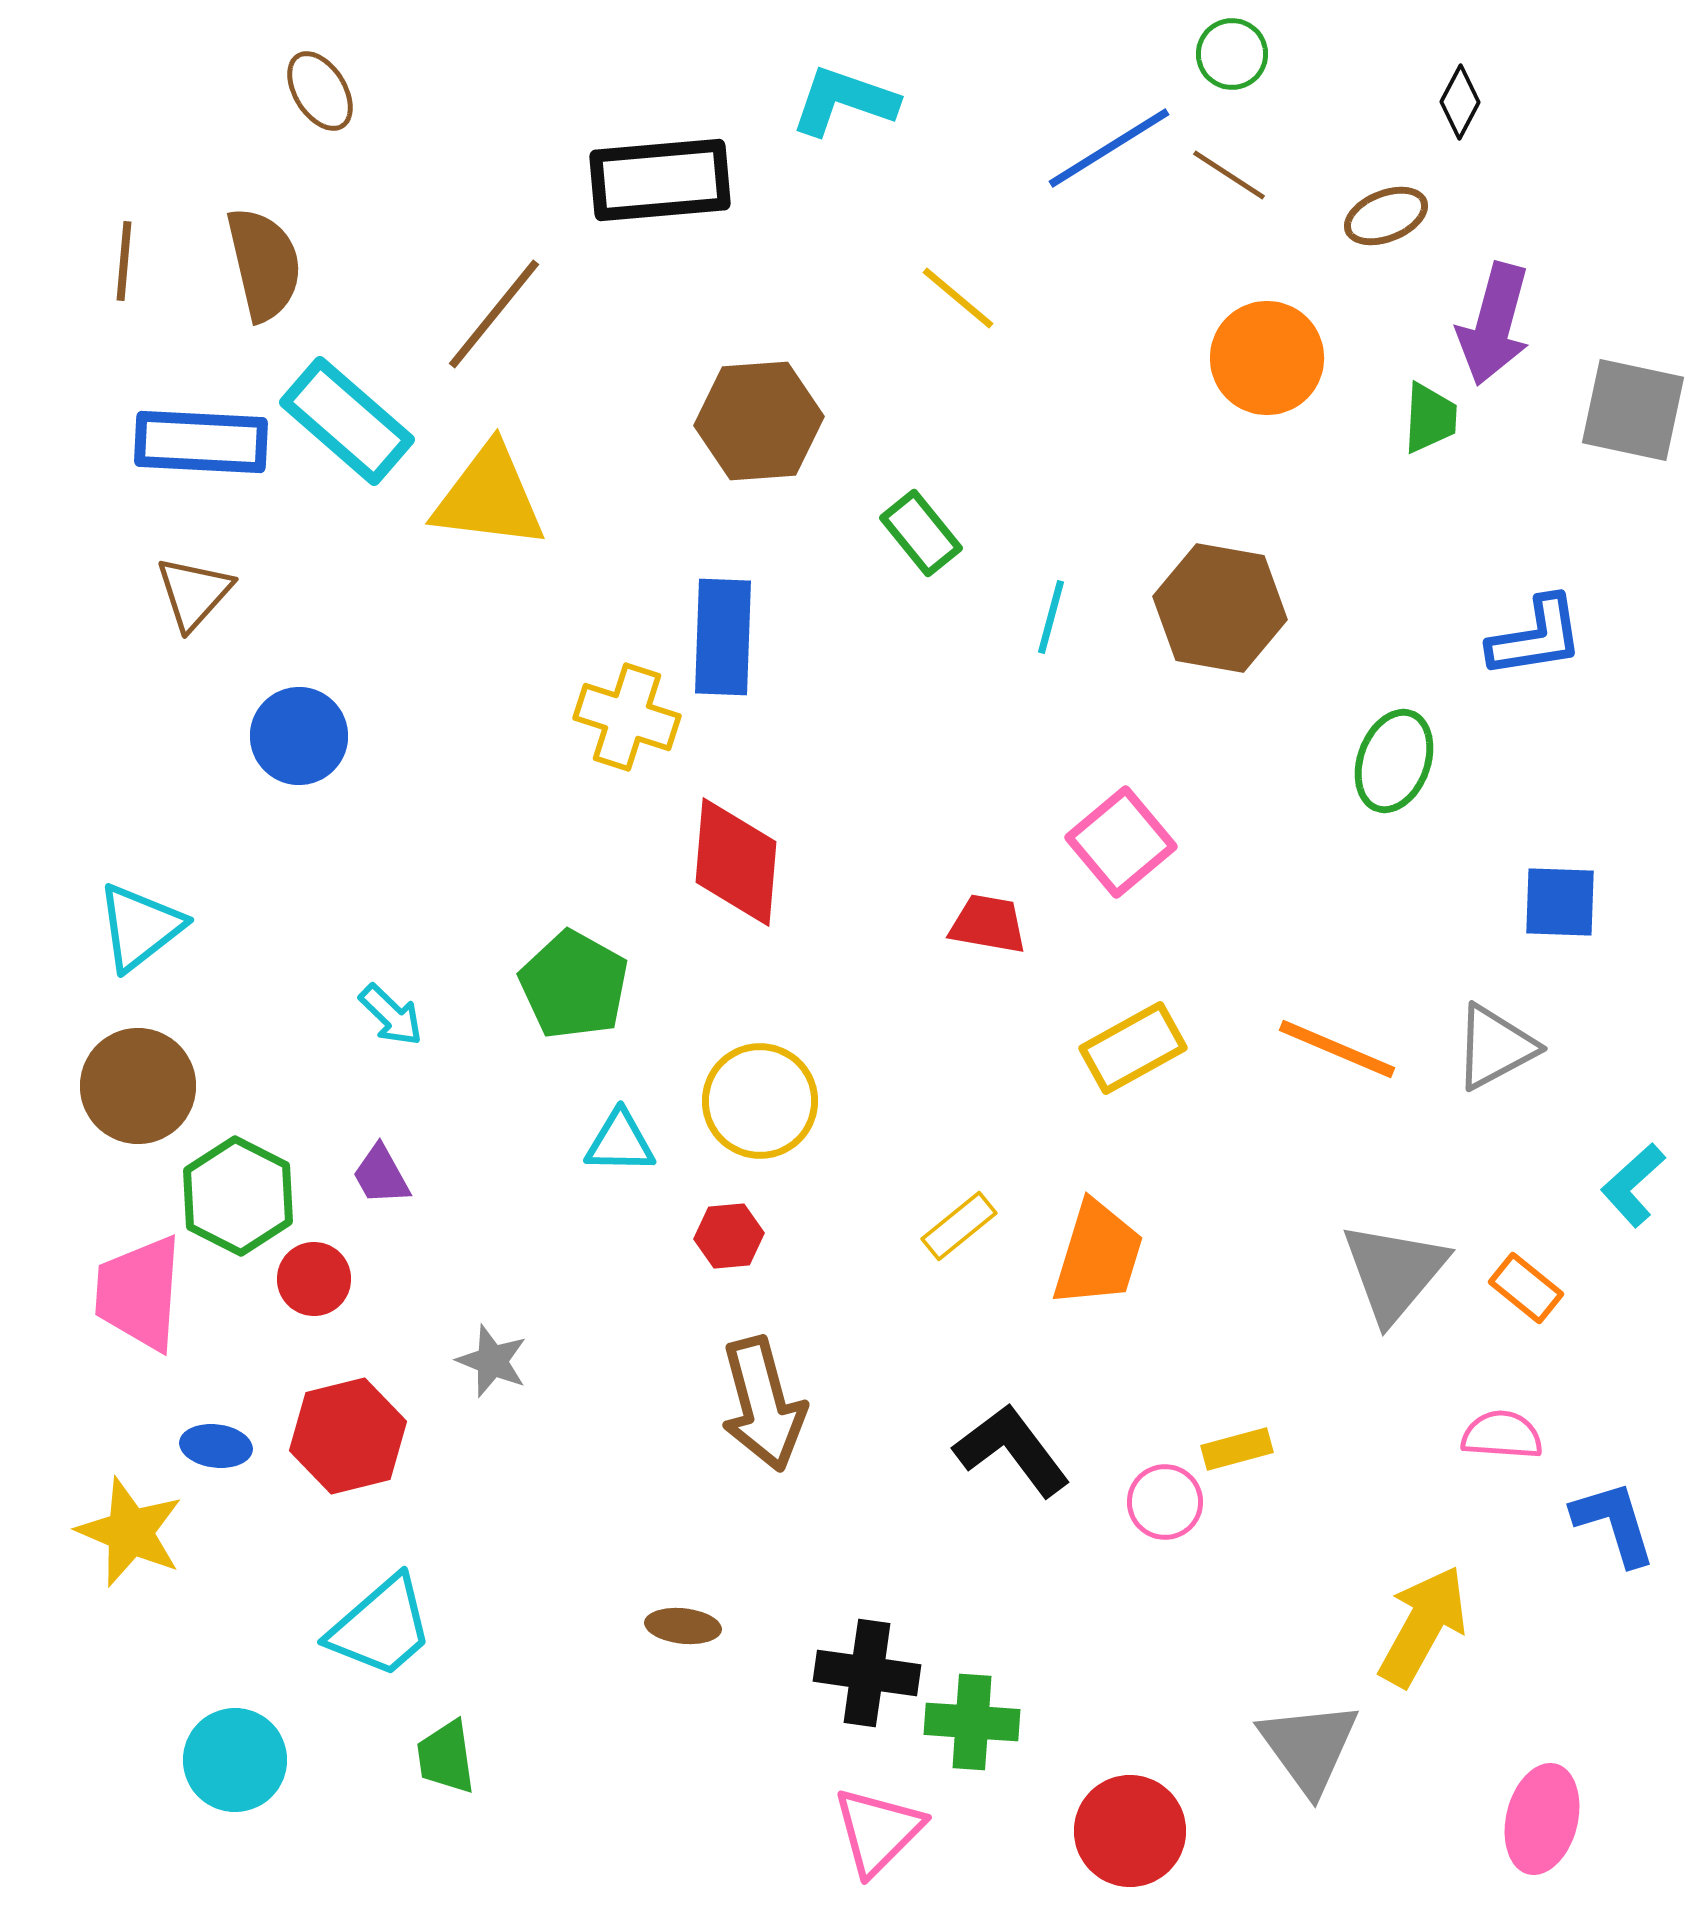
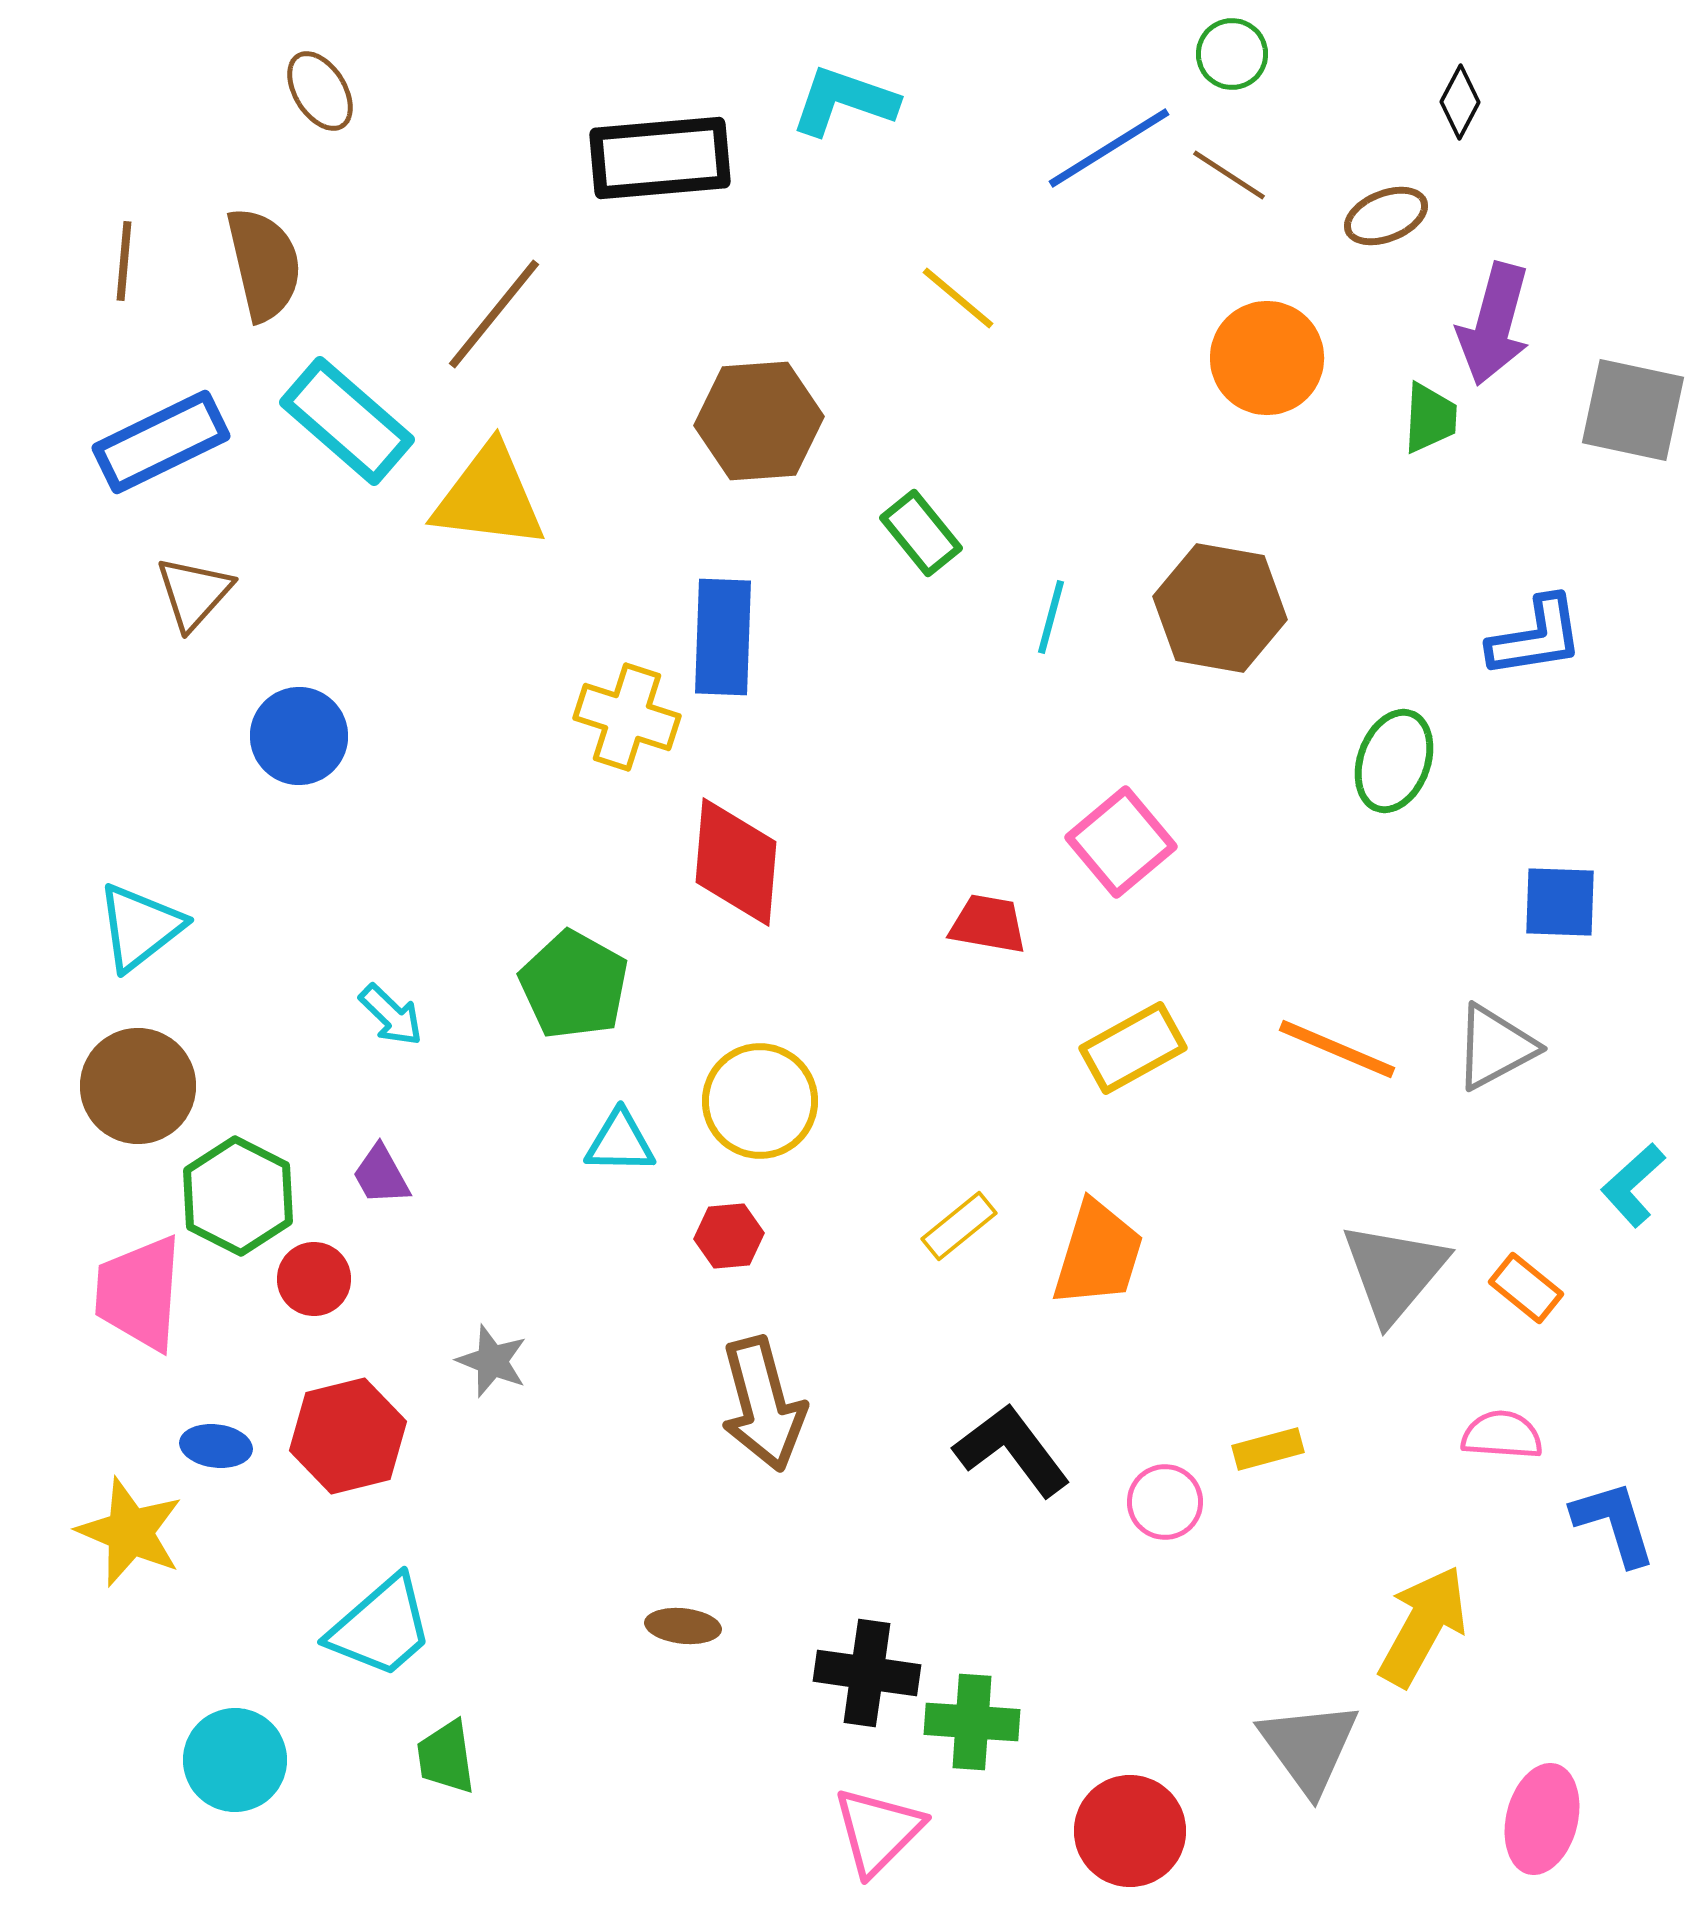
black rectangle at (660, 180): moved 22 px up
blue rectangle at (201, 442): moved 40 px left; rotated 29 degrees counterclockwise
yellow rectangle at (1237, 1449): moved 31 px right
